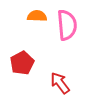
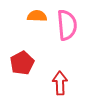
red arrow: rotated 35 degrees clockwise
